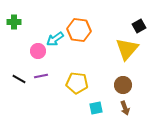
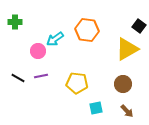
green cross: moved 1 px right
black square: rotated 24 degrees counterclockwise
orange hexagon: moved 8 px right
yellow triangle: rotated 20 degrees clockwise
black line: moved 1 px left, 1 px up
brown circle: moved 1 px up
brown arrow: moved 2 px right, 3 px down; rotated 24 degrees counterclockwise
